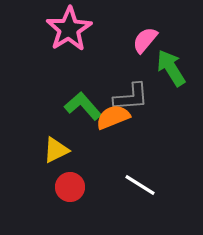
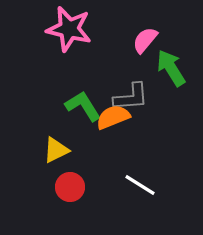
pink star: rotated 27 degrees counterclockwise
green L-shape: rotated 9 degrees clockwise
